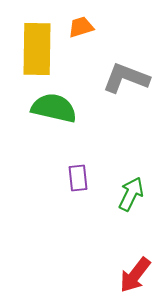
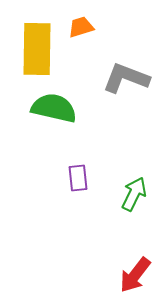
green arrow: moved 3 px right
